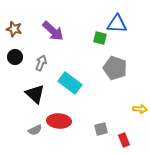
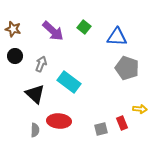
blue triangle: moved 13 px down
brown star: moved 1 px left
green square: moved 16 px left, 11 px up; rotated 24 degrees clockwise
black circle: moved 1 px up
gray arrow: moved 1 px down
gray pentagon: moved 12 px right
cyan rectangle: moved 1 px left, 1 px up
gray semicircle: rotated 64 degrees counterclockwise
red rectangle: moved 2 px left, 17 px up
